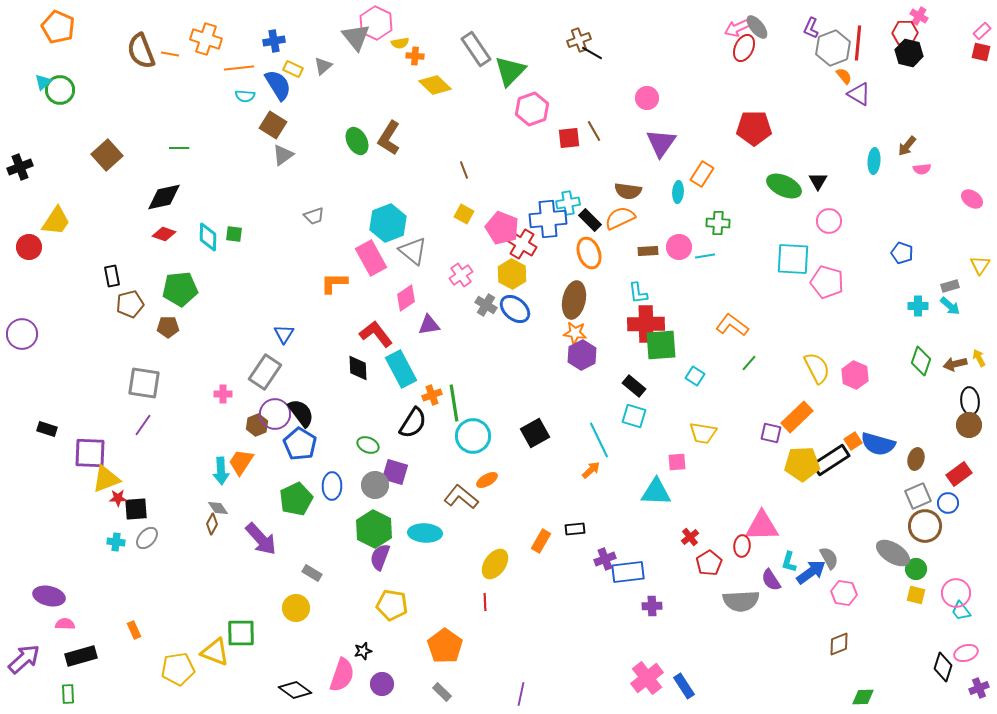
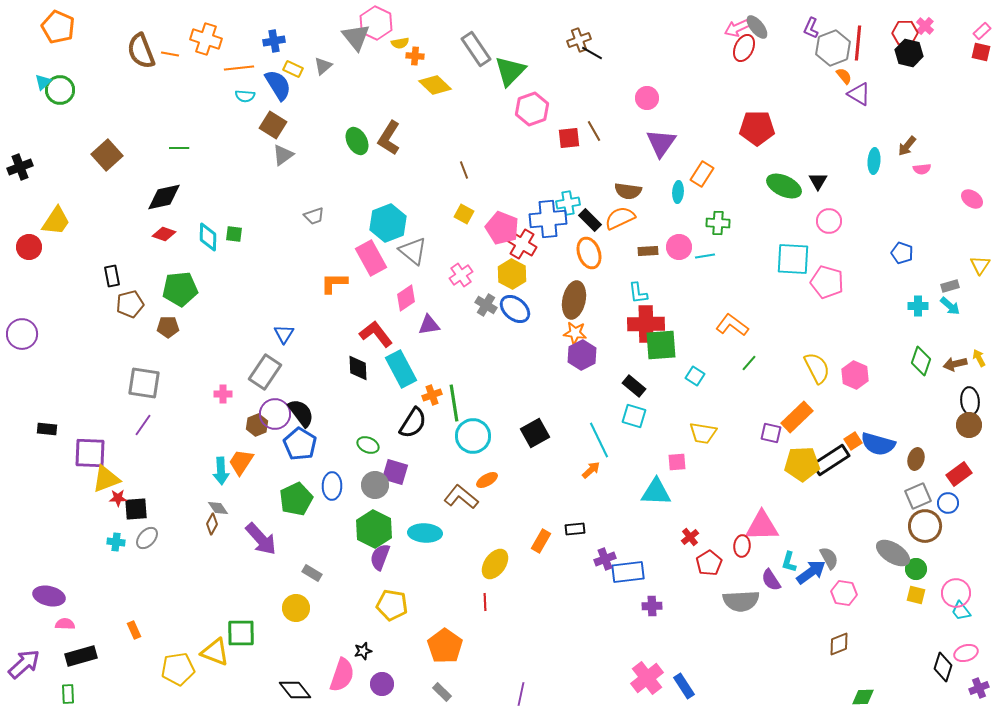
pink cross at (919, 16): moved 6 px right, 10 px down; rotated 12 degrees clockwise
red pentagon at (754, 128): moved 3 px right
black rectangle at (47, 429): rotated 12 degrees counterclockwise
purple arrow at (24, 659): moved 5 px down
black diamond at (295, 690): rotated 16 degrees clockwise
